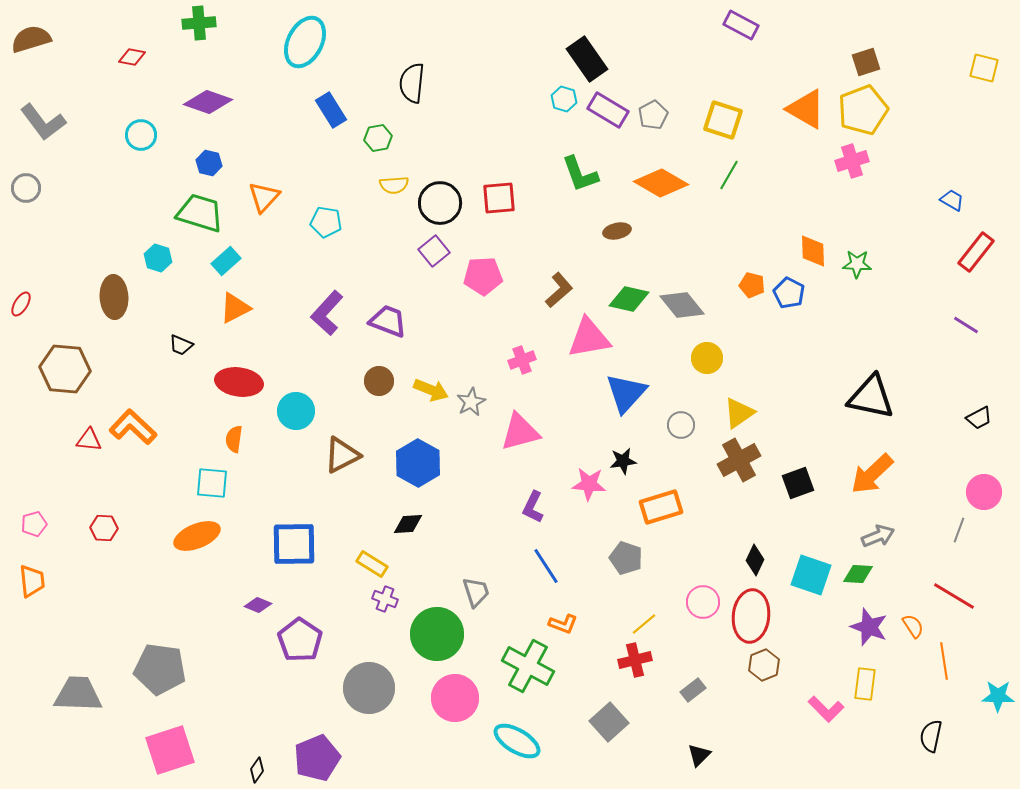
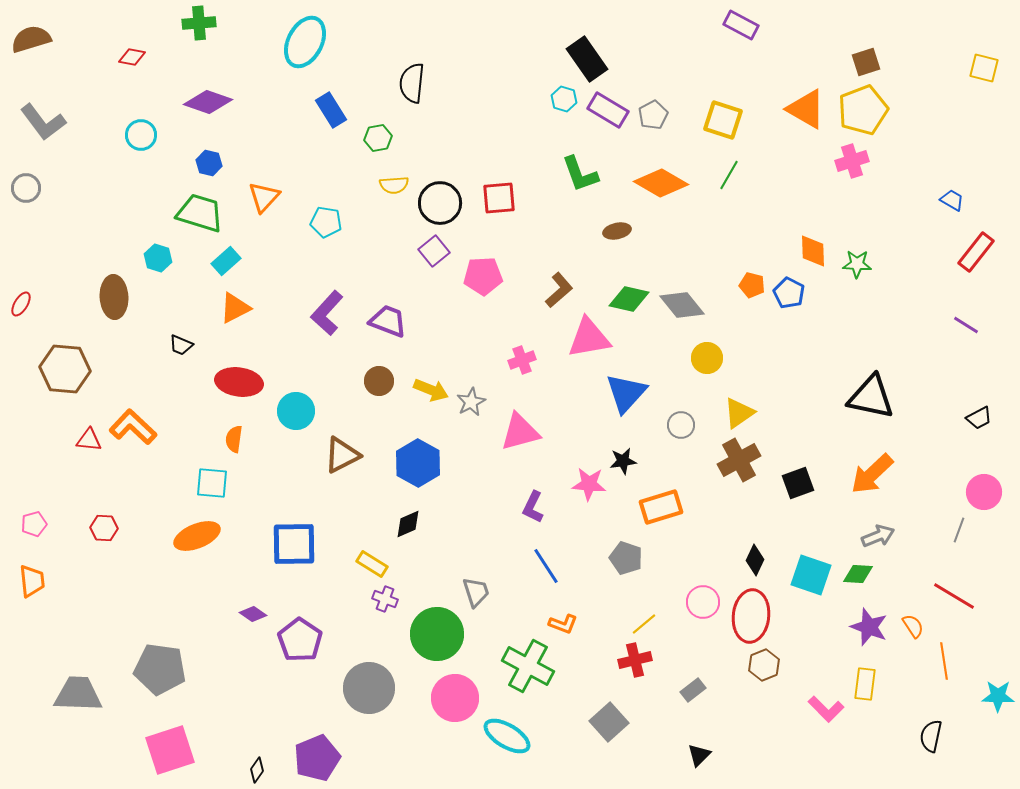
black diamond at (408, 524): rotated 20 degrees counterclockwise
purple diamond at (258, 605): moved 5 px left, 9 px down; rotated 12 degrees clockwise
cyan ellipse at (517, 741): moved 10 px left, 5 px up
